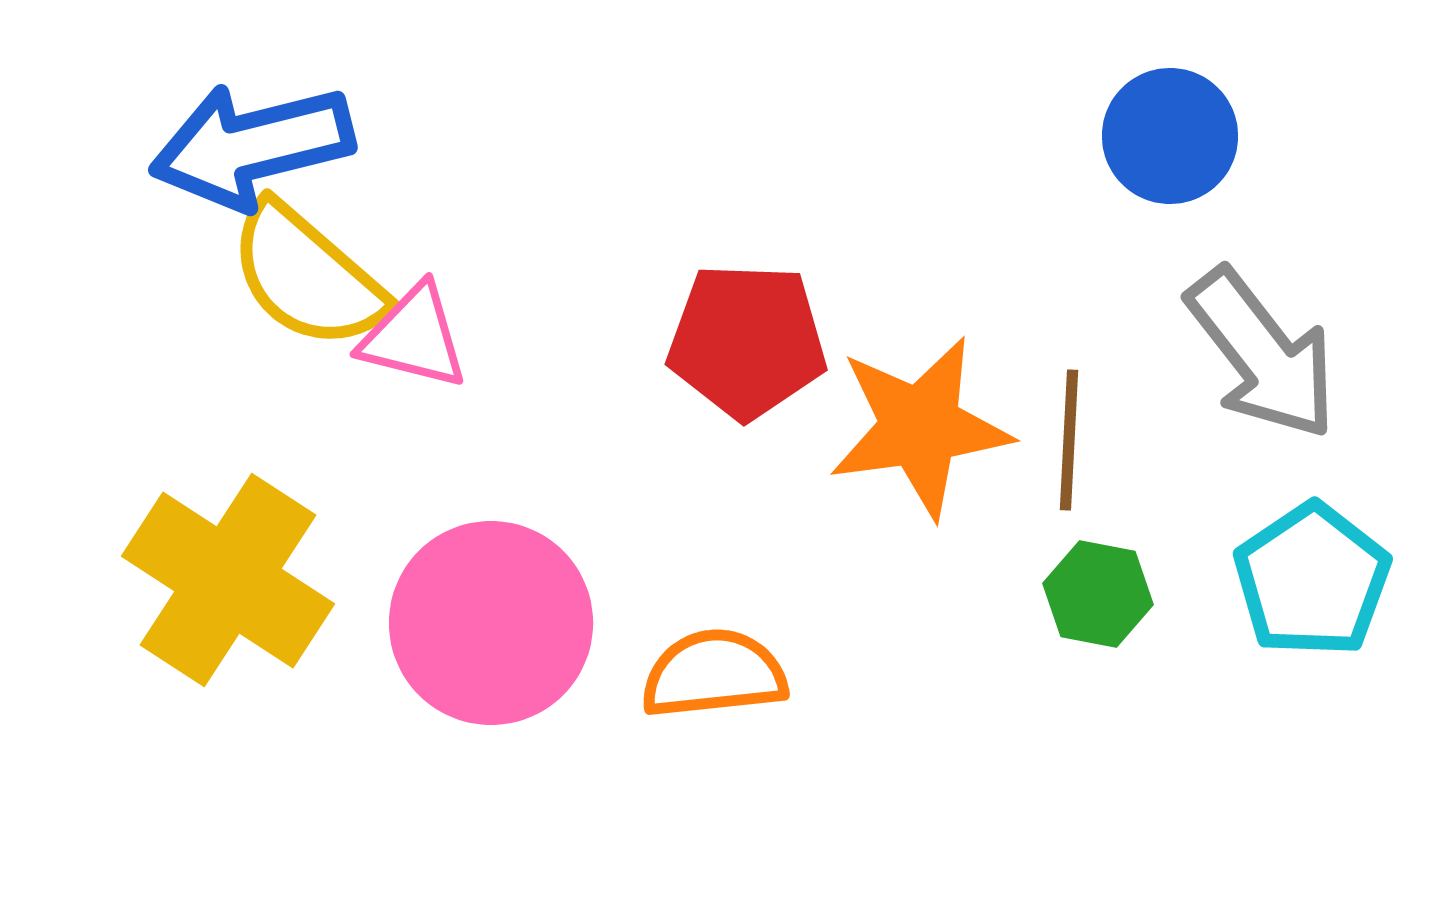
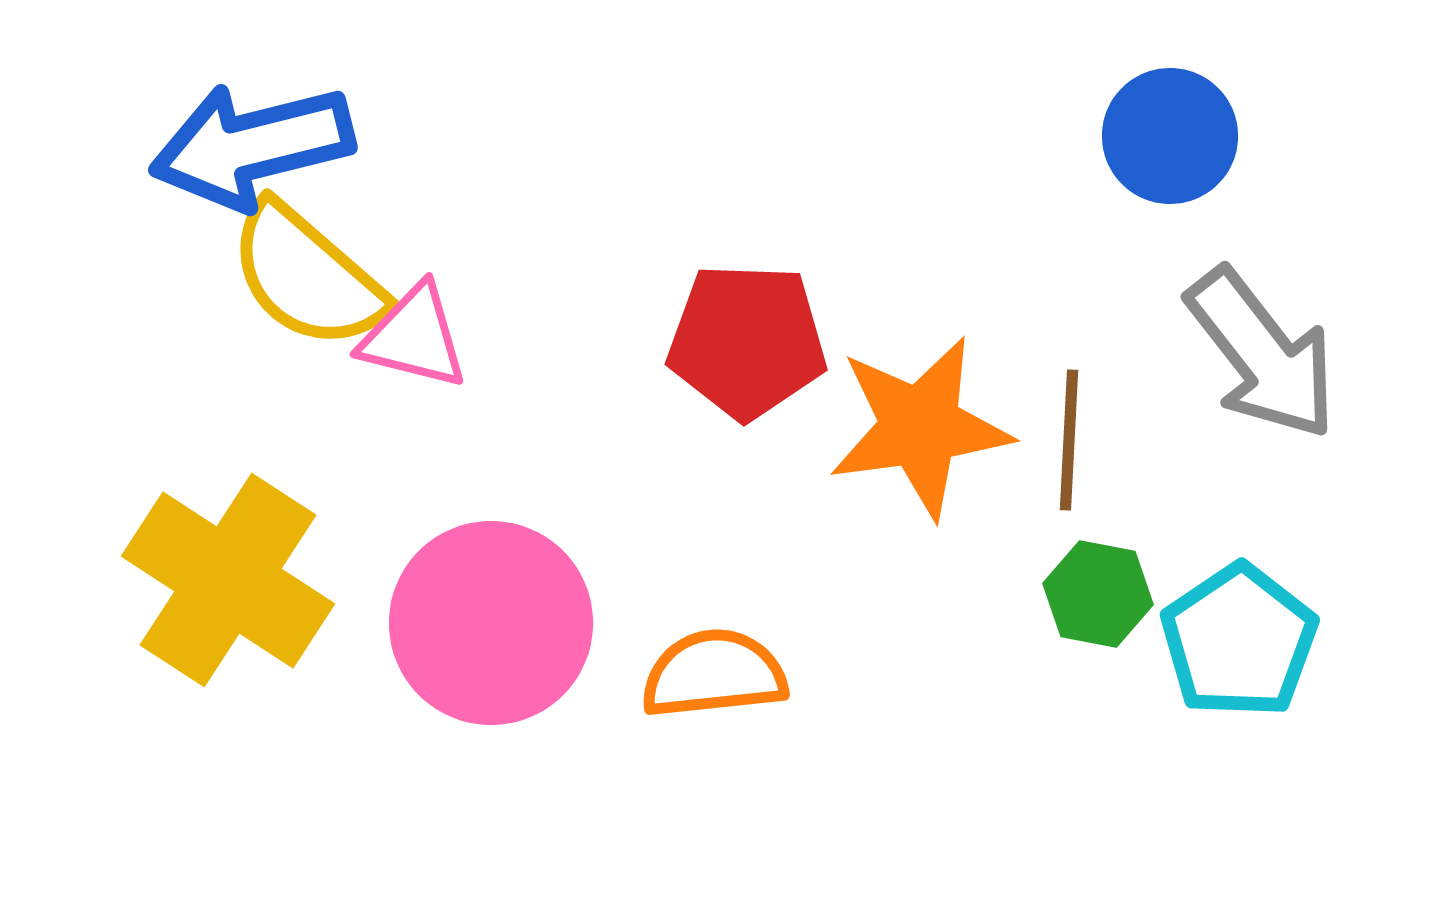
cyan pentagon: moved 73 px left, 61 px down
